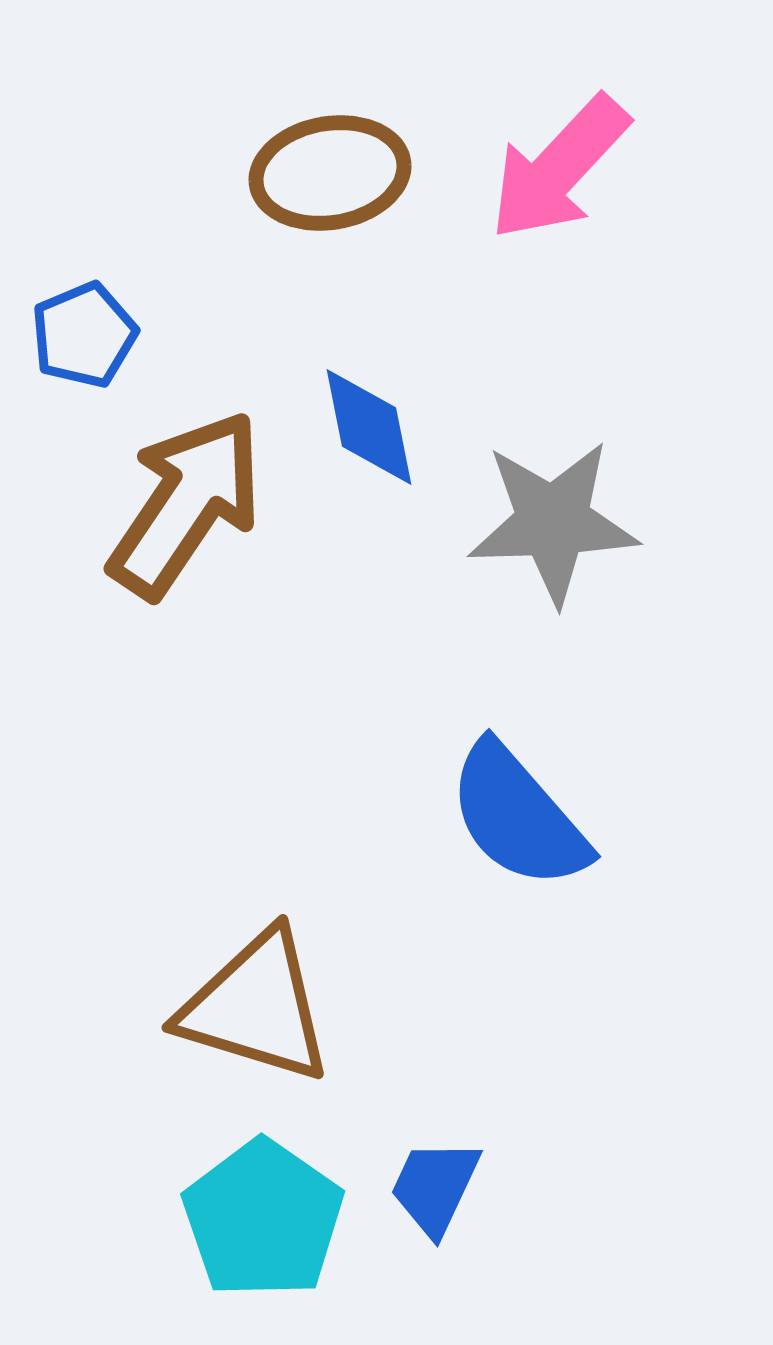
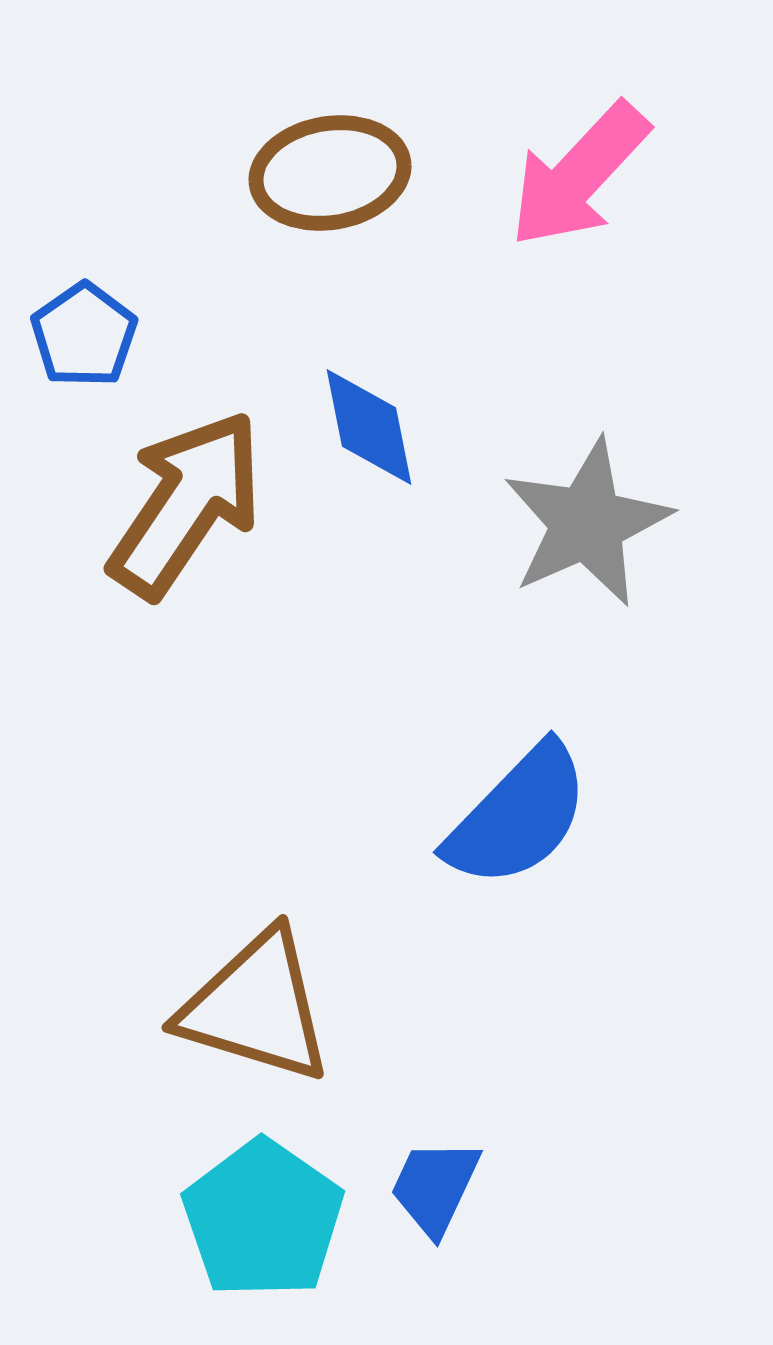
pink arrow: moved 20 px right, 7 px down
blue pentagon: rotated 12 degrees counterclockwise
gray star: moved 34 px right, 1 px down; rotated 22 degrees counterclockwise
blue semicircle: rotated 95 degrees counterclockwise
